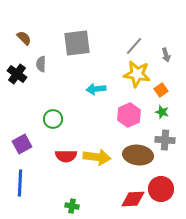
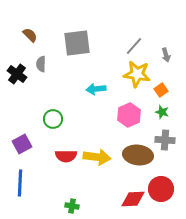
brown semicircle: moved 6 px right, 3 px up
